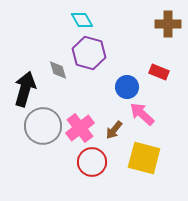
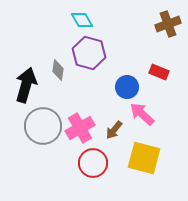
brown cross: rotated 20 degrees counterclockwise
gray diamond: rotated 25 degrees clockwise
black arrow: moved 1 px right, 4 px up
pink cross: rotated 8 degrees clockwise
red circle: moved 1 px right, 1 px down
